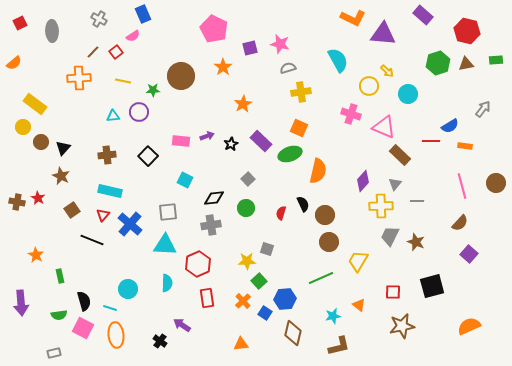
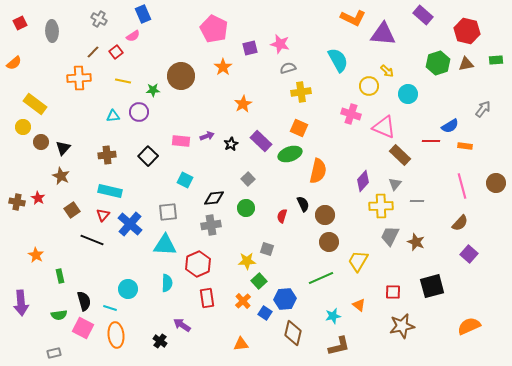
red semicircle at (281, 213): moved 1 px right, 3 px down
